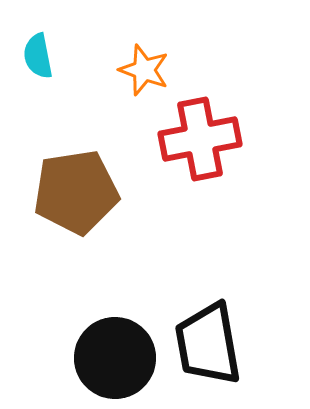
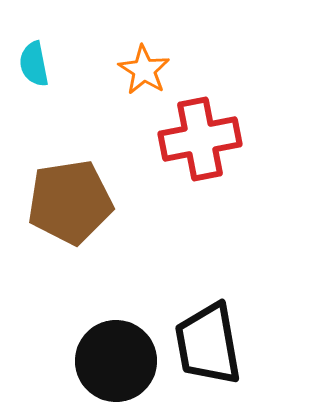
cyan semicircle: moved 4 px left, 8 px down
orange star: rotated 12 degrees clockwise
brown pentagon: moved 6 px left, 10 px down
black circle: moved 1 px right, 3 px down
